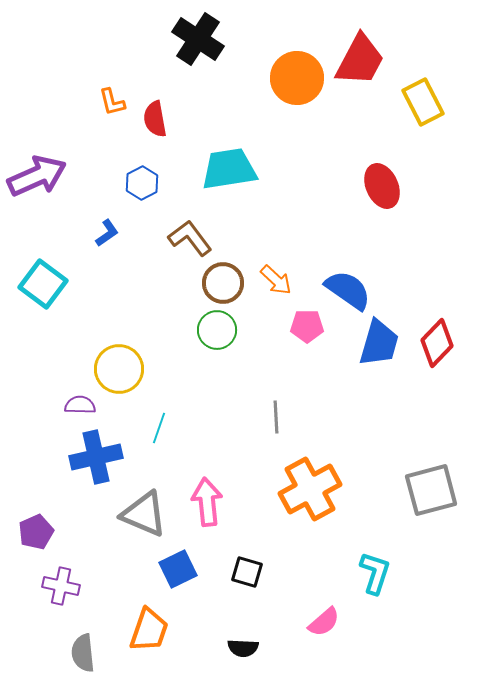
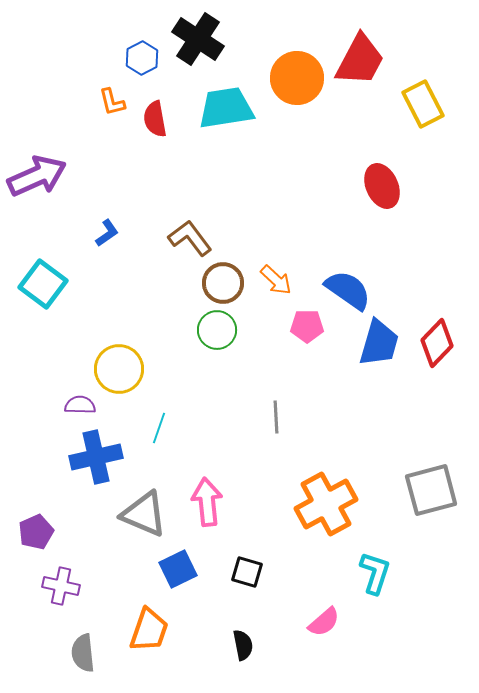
yellow rectangle: moved 2 px down
cyan trapezoid: moved 3 px left, 61 px up
blue hexagon: moved 125 px up
orange cross: moved 16 px right, 15 px down
black semicircle: moved 3 px up; rotated 104 degrees counterclockwise
